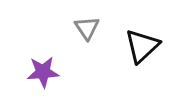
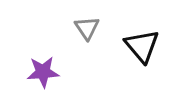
black triangle: rotated 27 degrees counterclockwise
